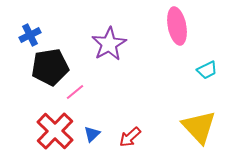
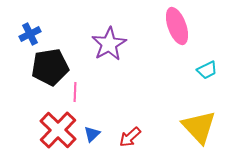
pink ellipse: rotated 9 degrees counterclockwise
blue cross: moved 1 px up
pink line: rotated 48 degrees counterclockwise
red cross: moved 3 px right, 1 px up
